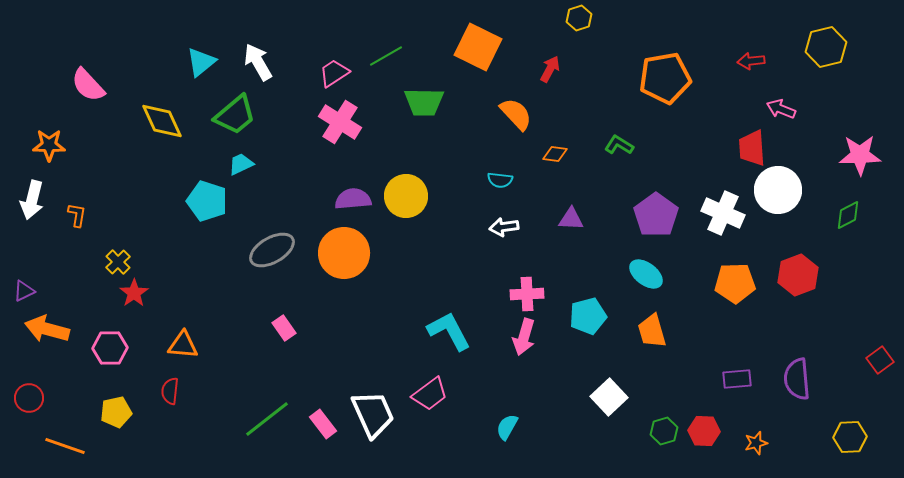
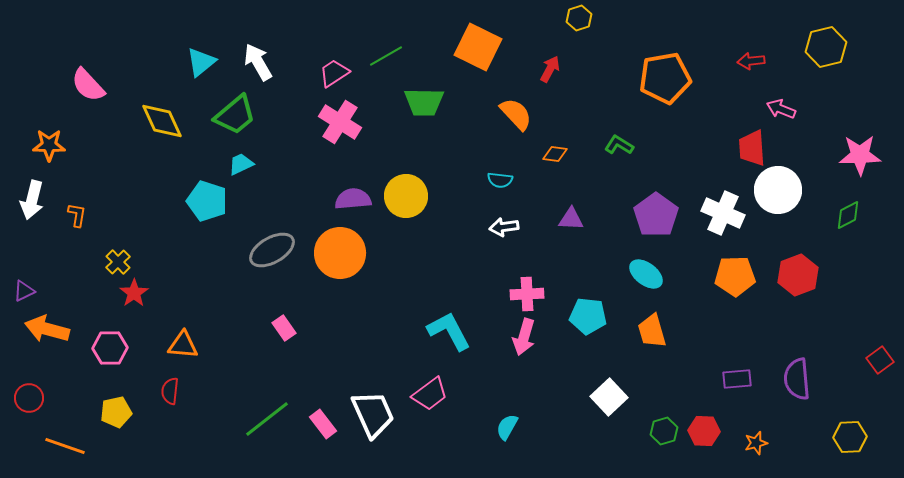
orange circle at (344, 253): moved 4 px left
orange pentagon at (735, 283): moved 7 px up
cyan pentagon at (588, 316): rotated 21 degrees clockwise
